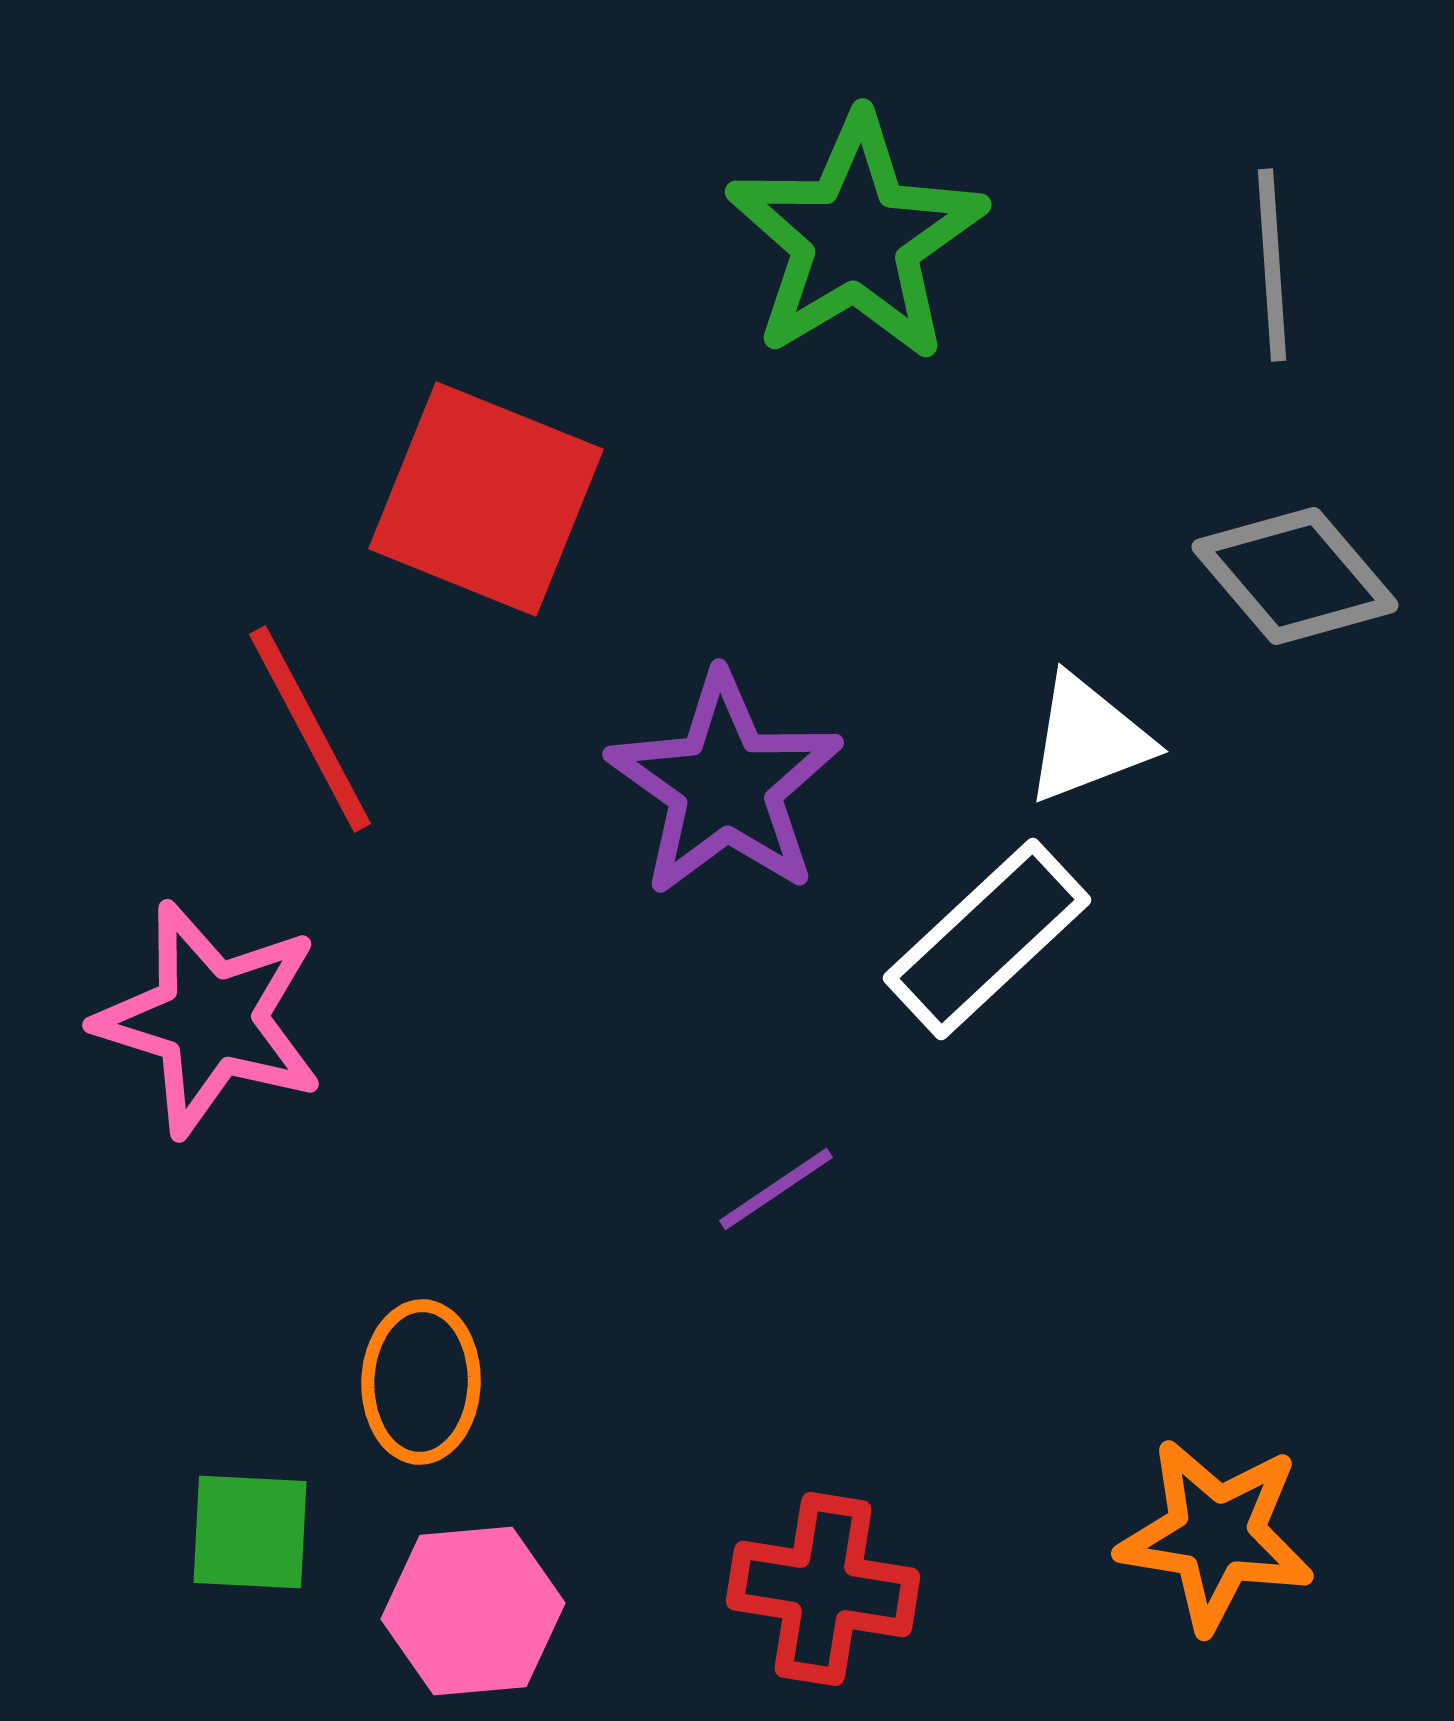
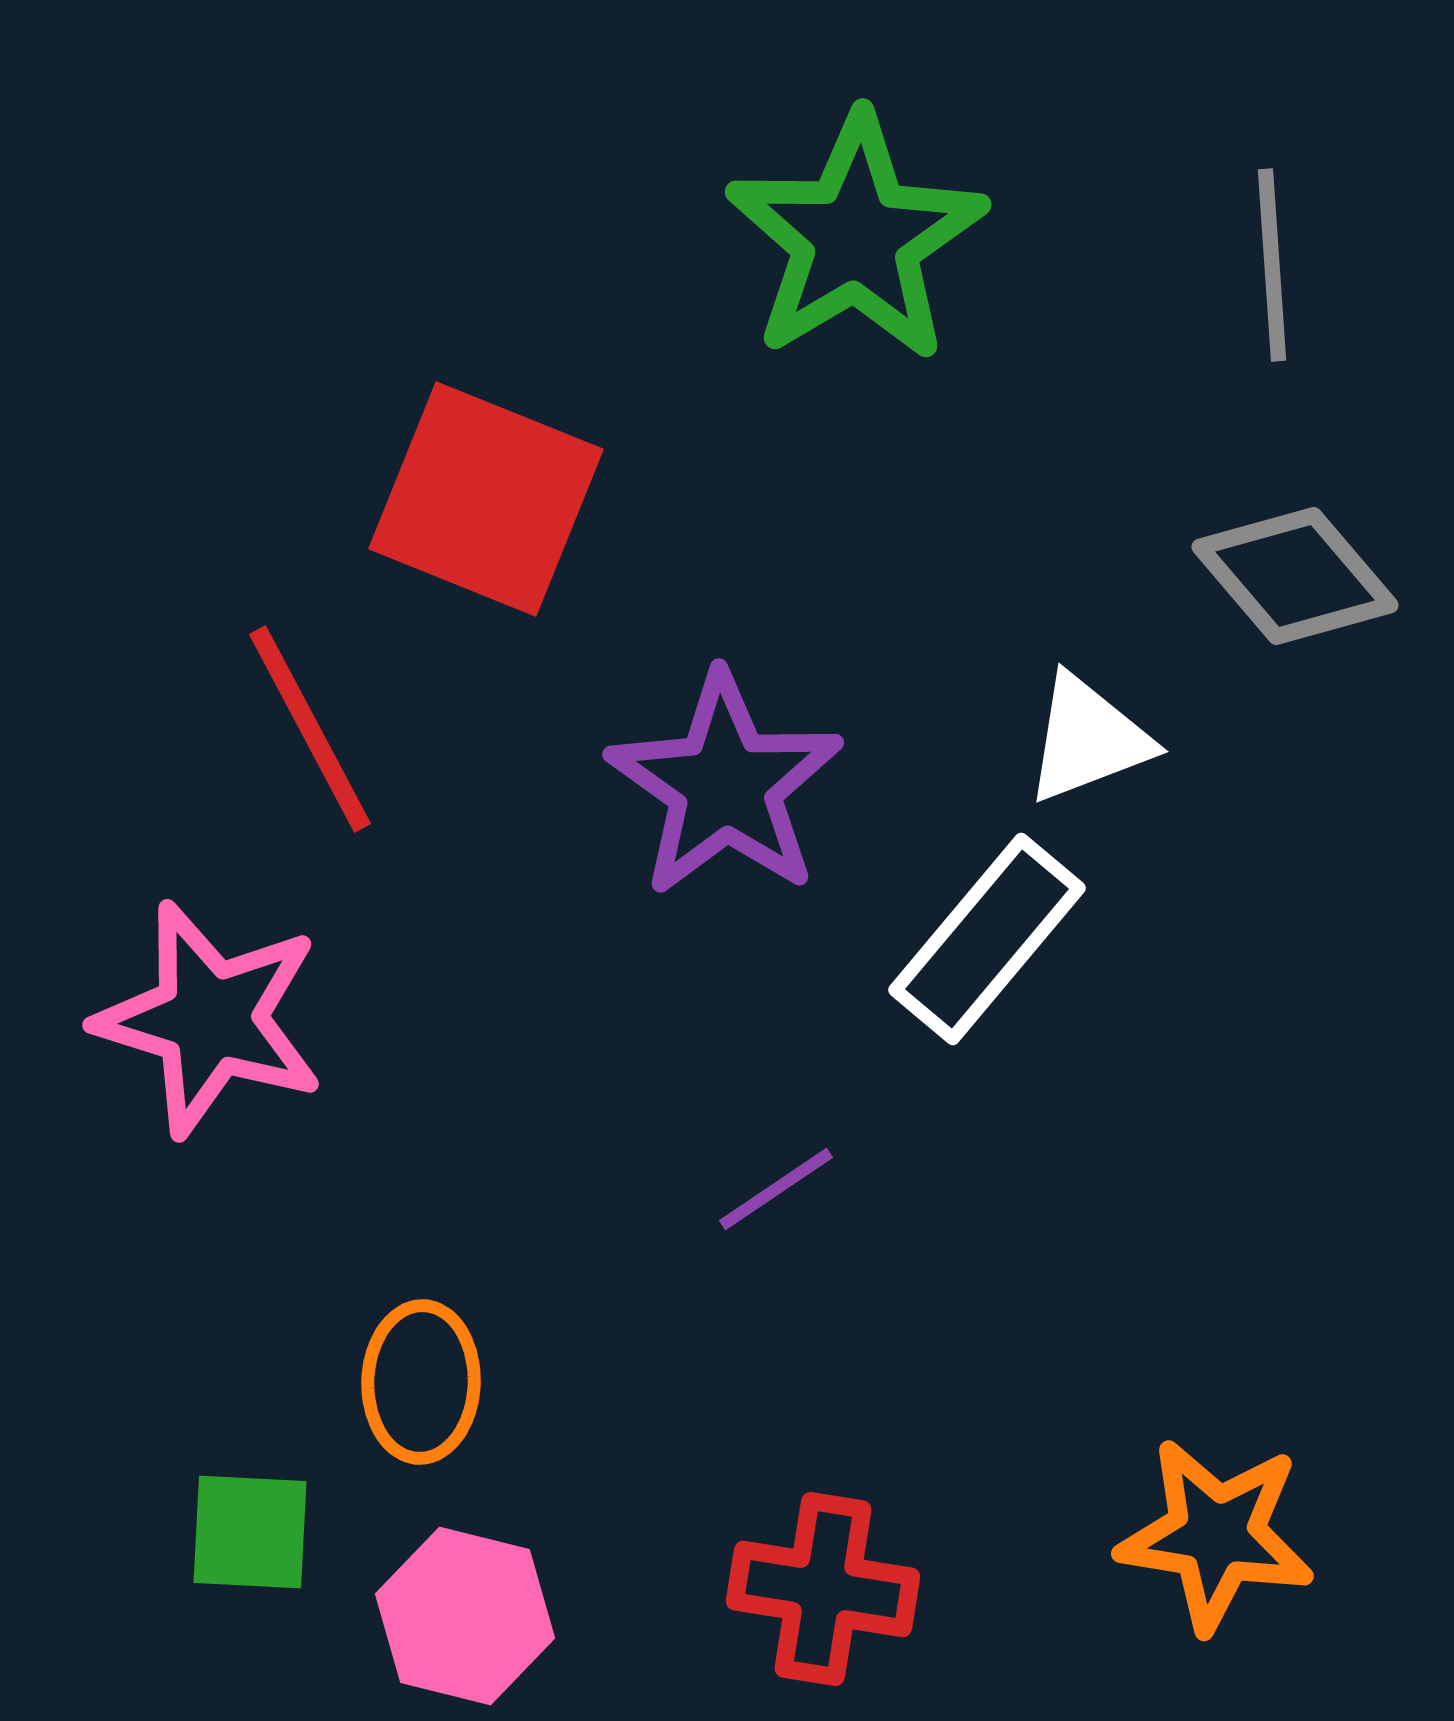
white rectangle: rotated 7 degrees counterclockwise
pink hexagon: moved 8 px left, 5 px down; rotated 19 degrees clockwise
